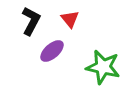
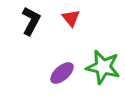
red triangle: moved 1 px right, 1 px up
purple ellipse: moved 10 px right, 22 px down
